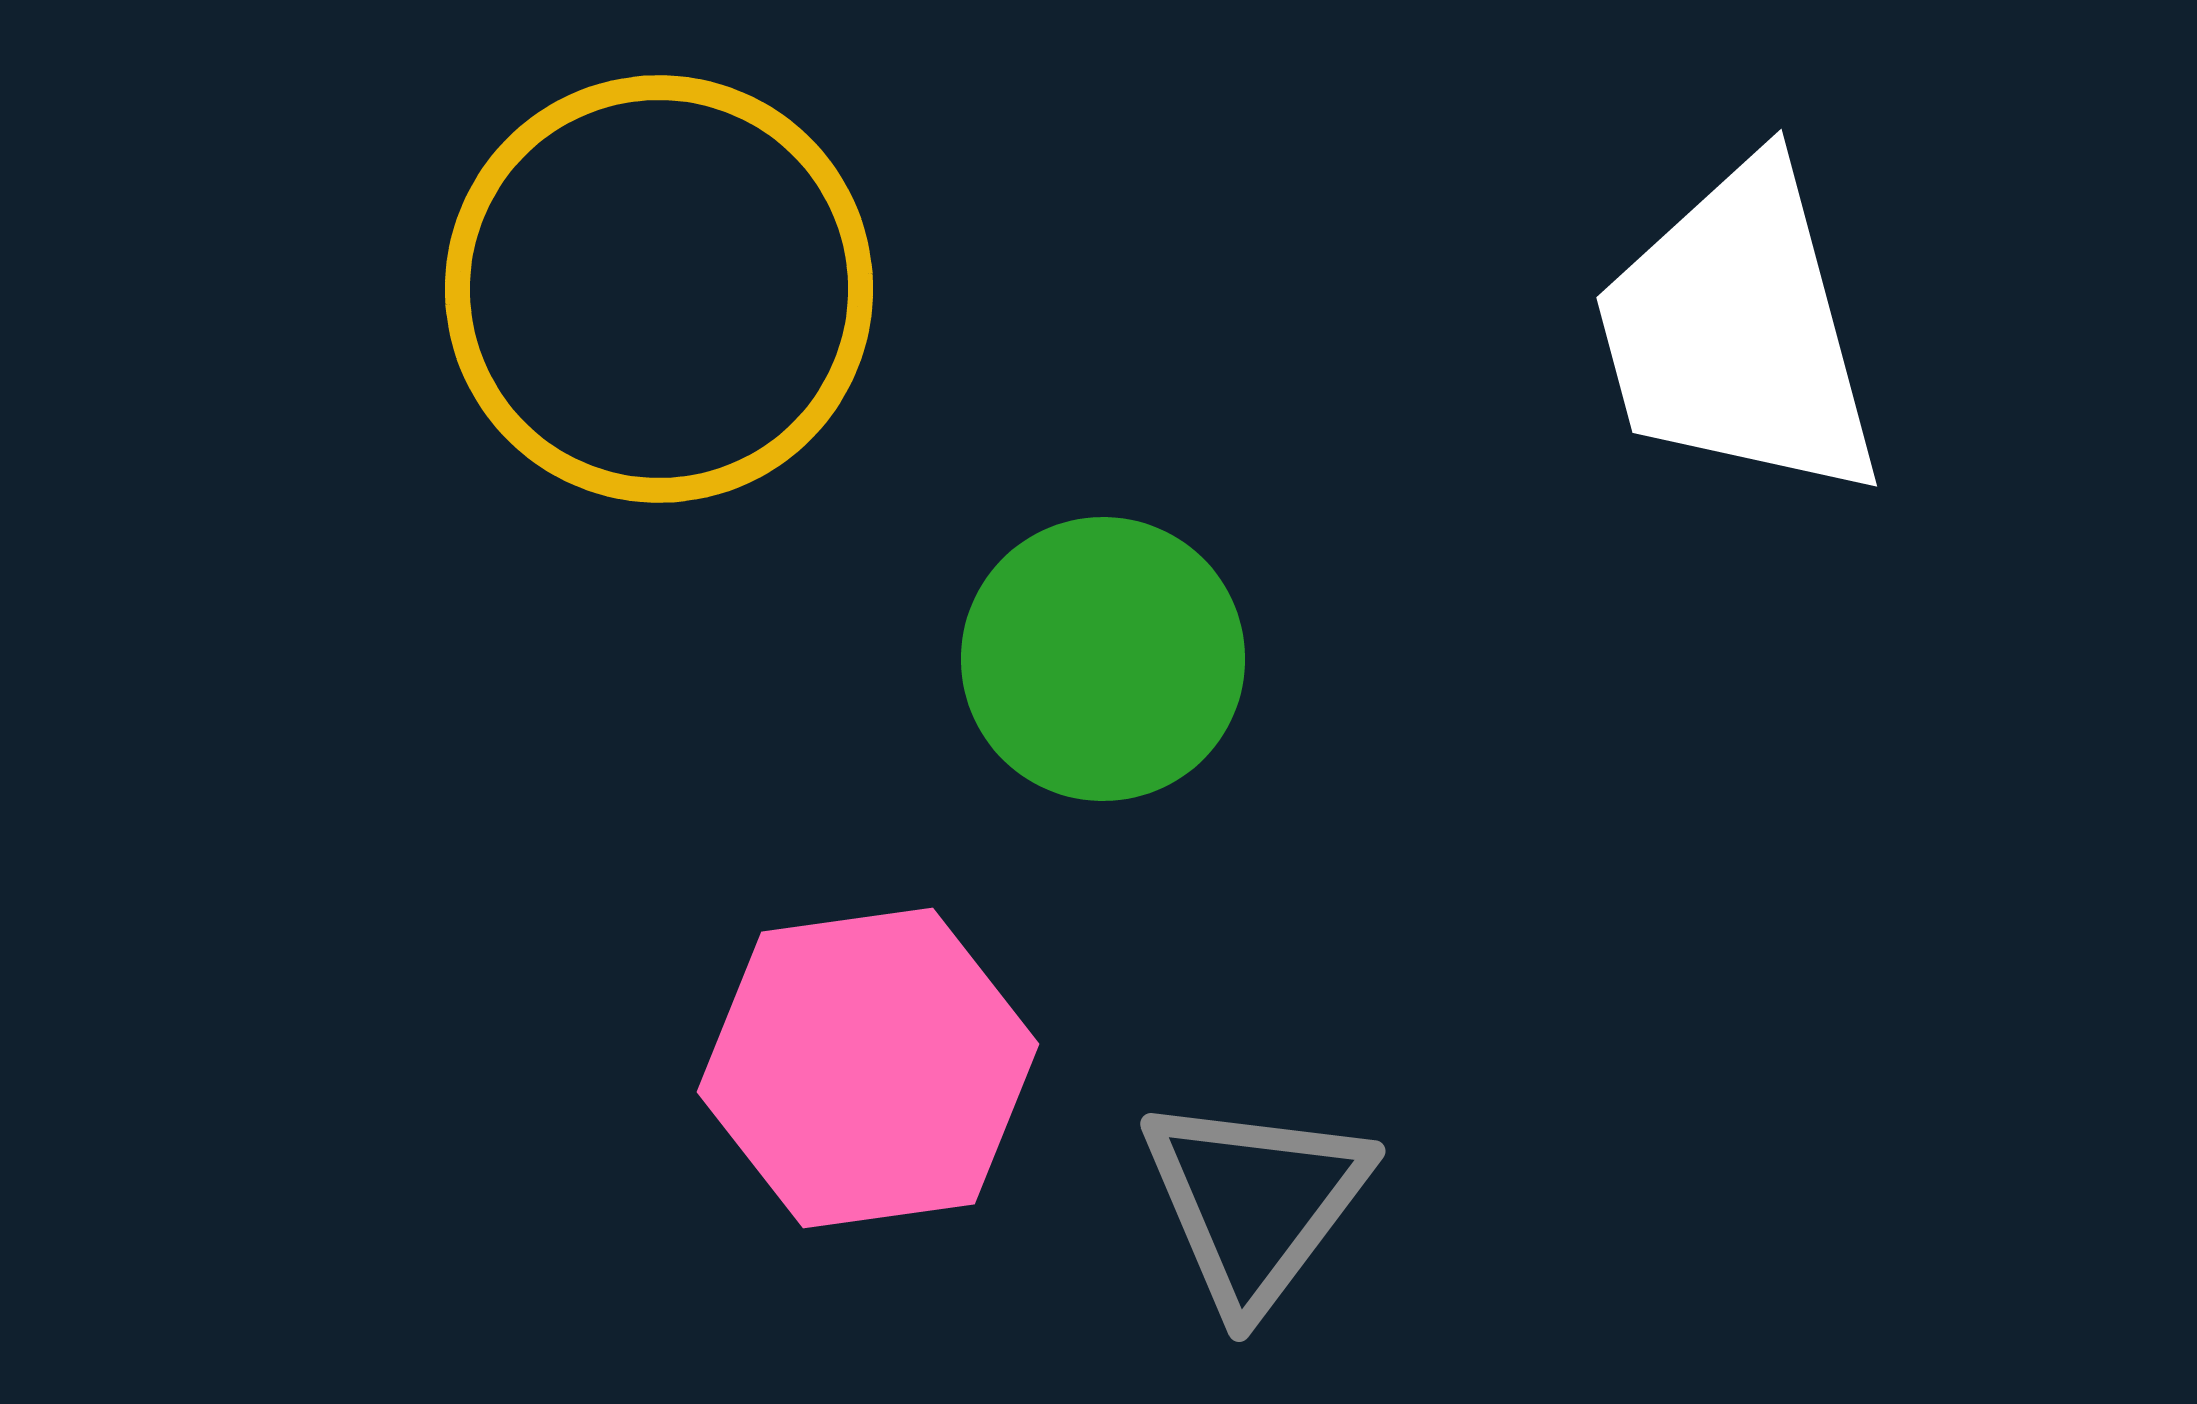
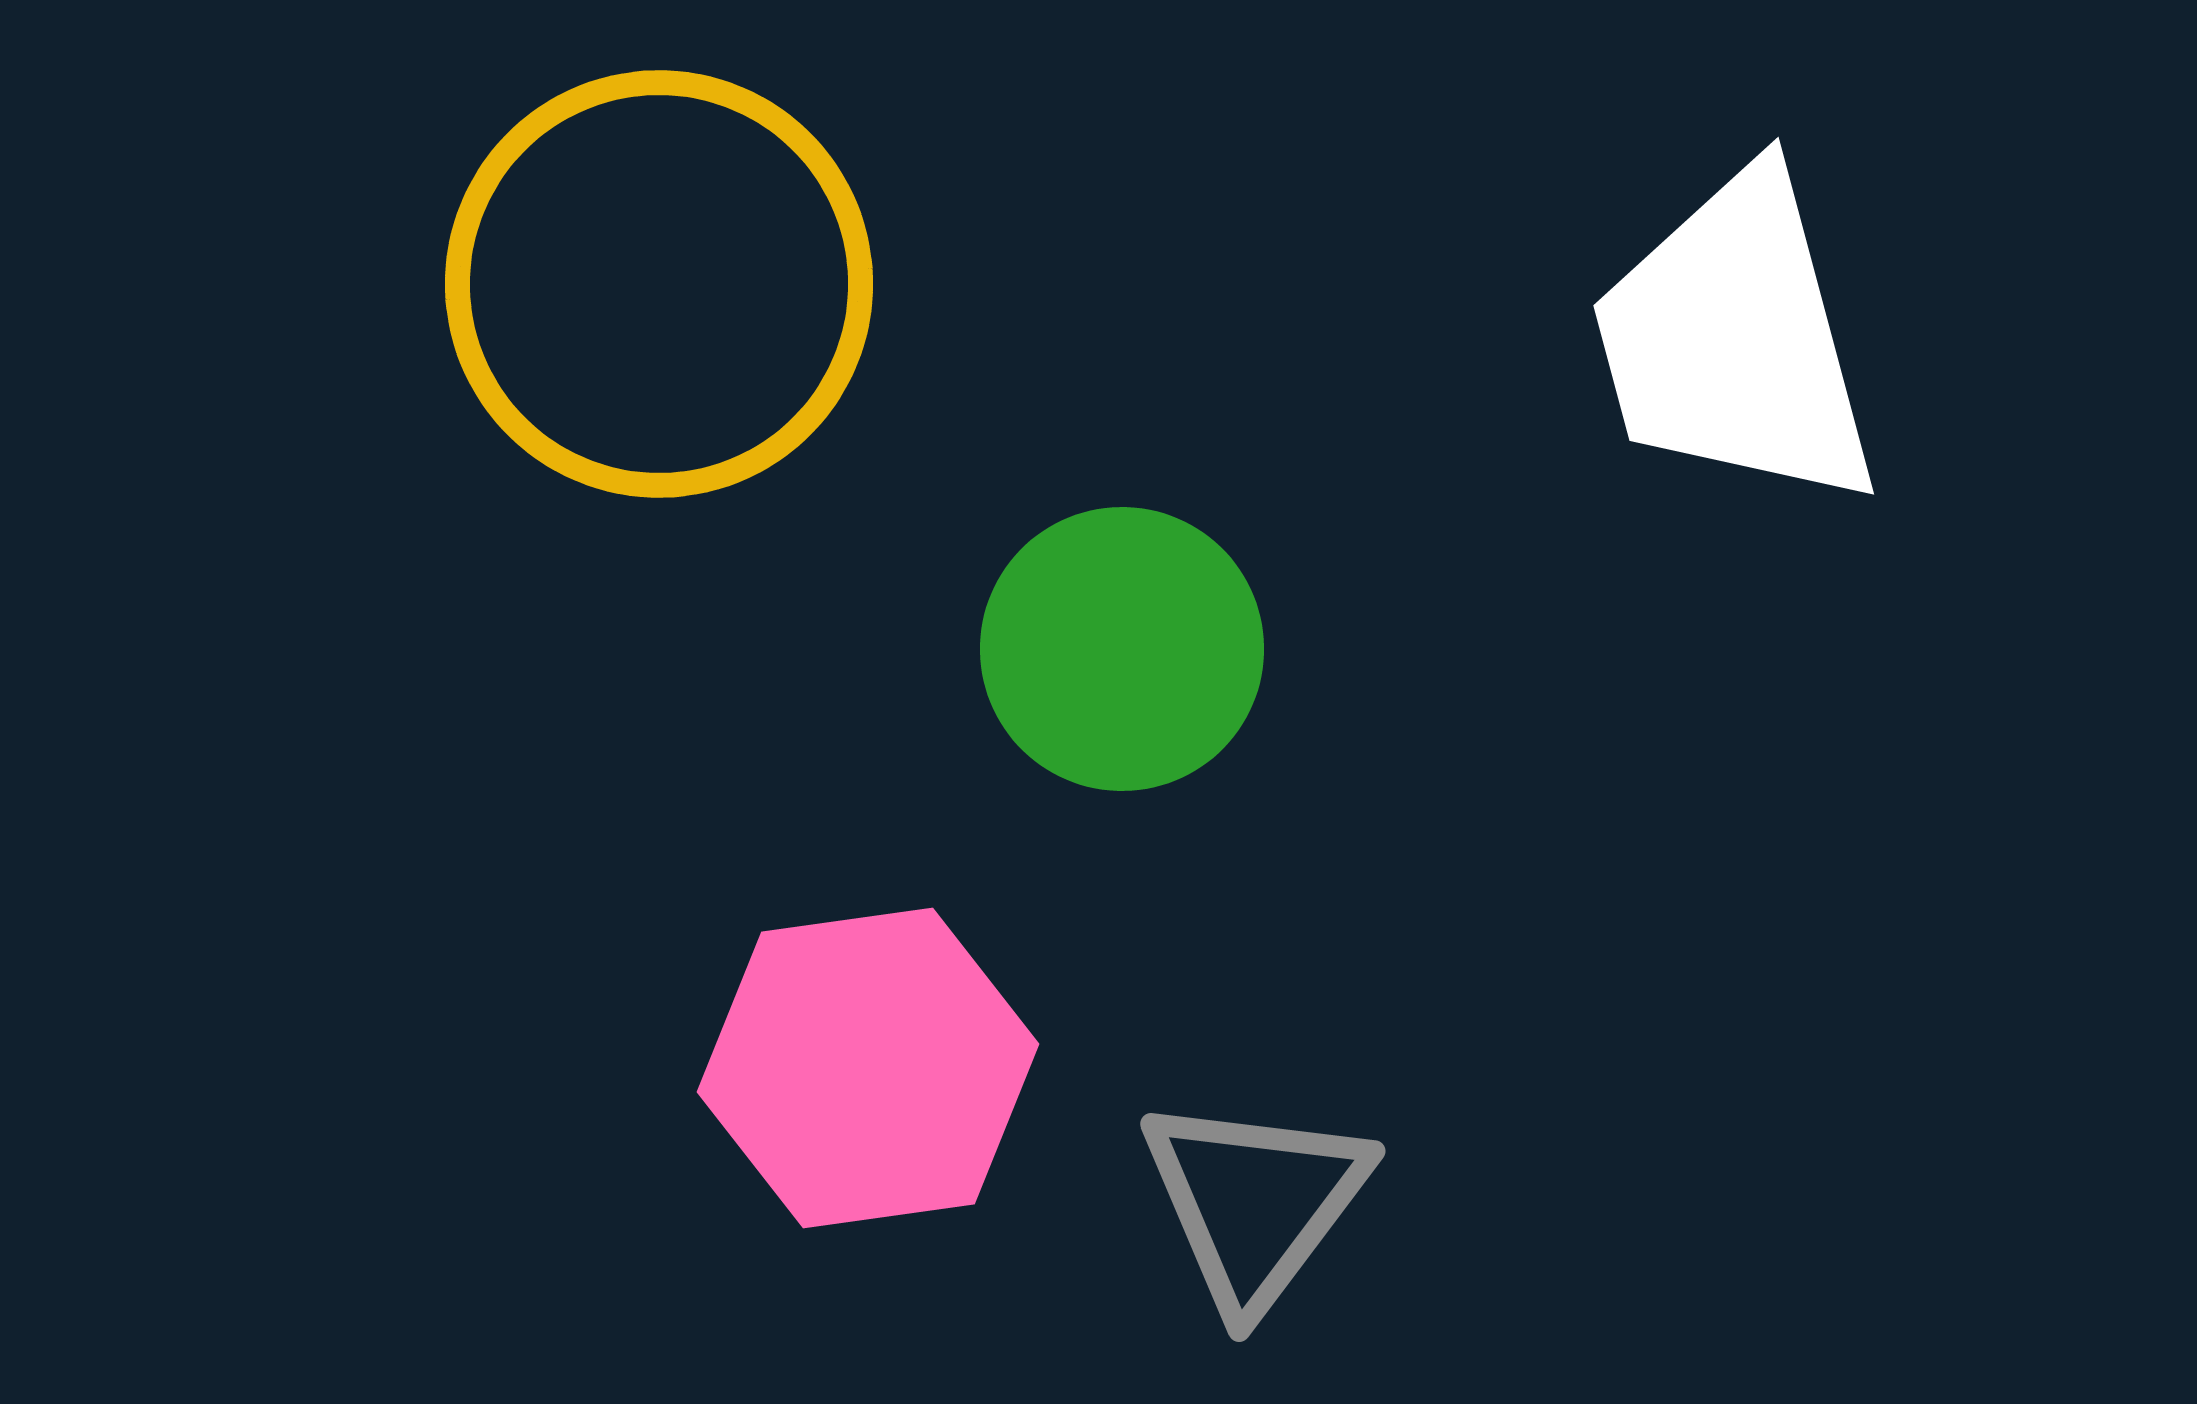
yellow circle: moved 5 px up
white trapezoid: moved 3 px left, 8 px down
green circle: moved 19 px right, 10 px up
